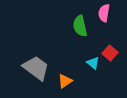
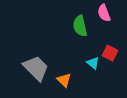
pink semicircle: rotated 30 degrees counterclockwise
red square: rotated 14 degrees counterclockwise
gray trapezoid: rotated 8 degrees clockwise
orange triangle: moved 1 px left, 1 px up; rotated 42 degrees counterclockwise
